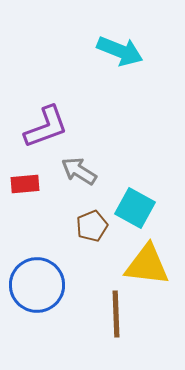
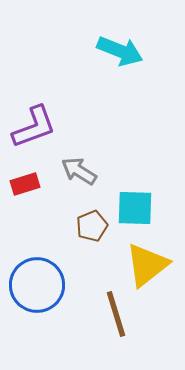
purple L-shape: moved 12 px left
red rectangle: rotated 12 degrees counterclockwise
cyan square: rotated 27 degrees counterclockwise
yellow triangle: rotated 45 degrees counterclockwise
brown line: rotated 15 degrees counterclockwise
